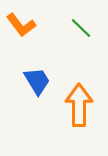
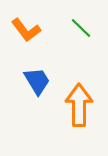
orange L-shape: moved 5 px right, 5 px down
